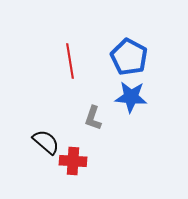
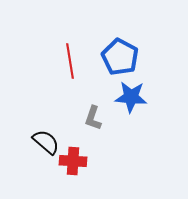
blue pentagon: moved 9 px left
